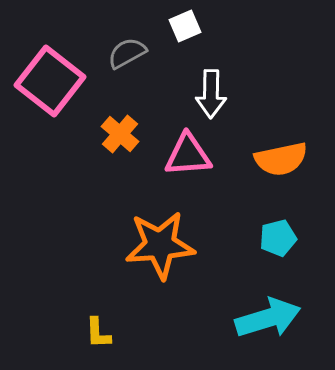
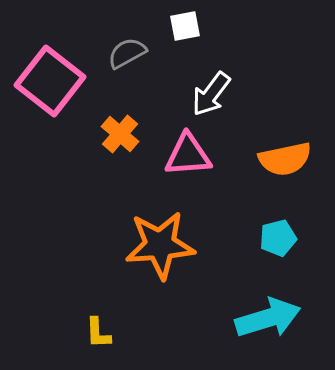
white square: rotated 12 degrees clockwise
white arrow: rotated 36 degrees clockwise
orange semicircle: moved 4 px right
